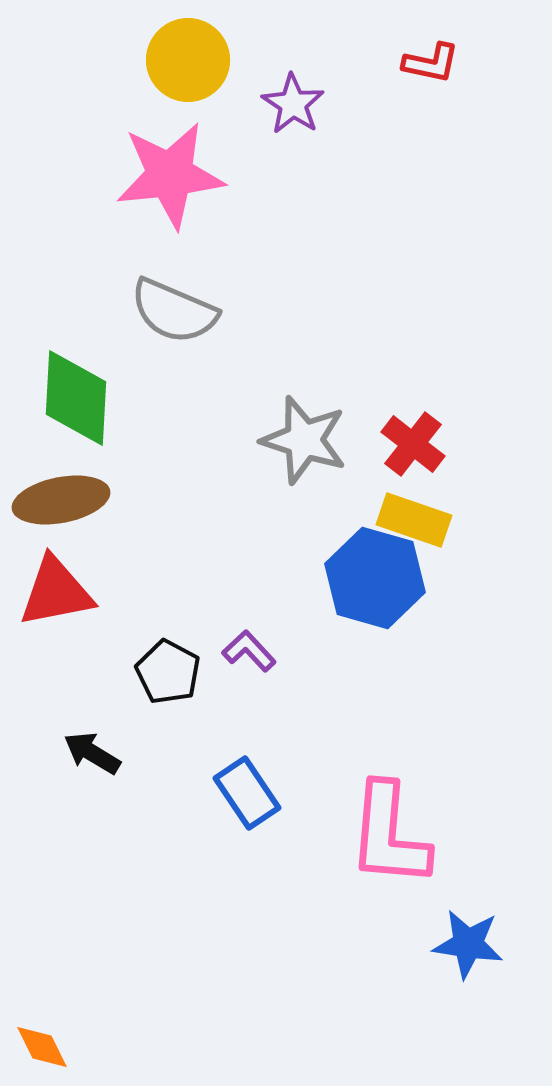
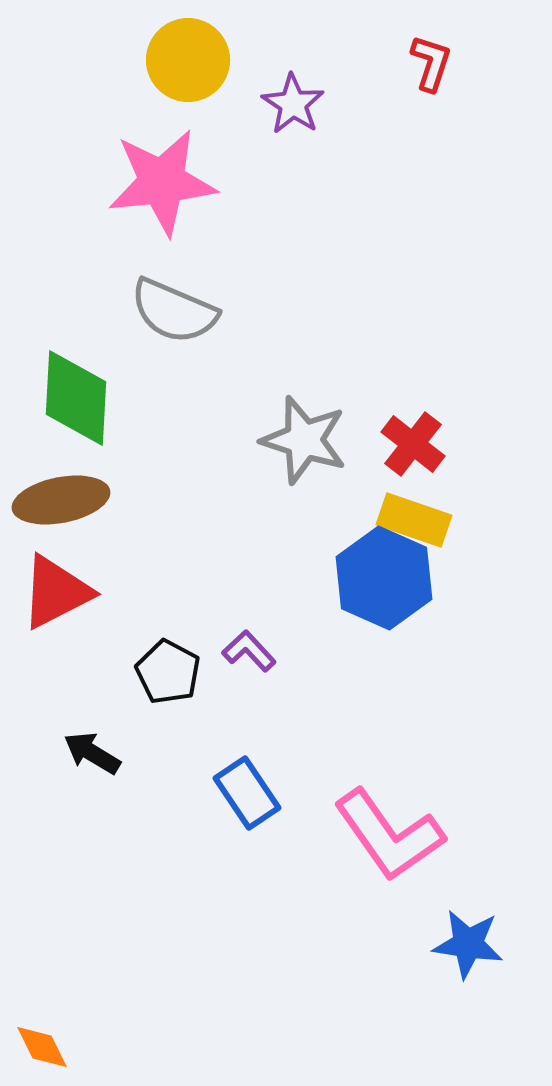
red L-shape: rotated 84 degrees counterclockwise
pink star: moved 8 px left, 7 px down
blue hexagon: moved 9 px right; rotated 8 degrees clockwise
red triangle: rotated 16 degrees counterclockwise
pink L-shape: rotated 40 degrees counterclockwise
